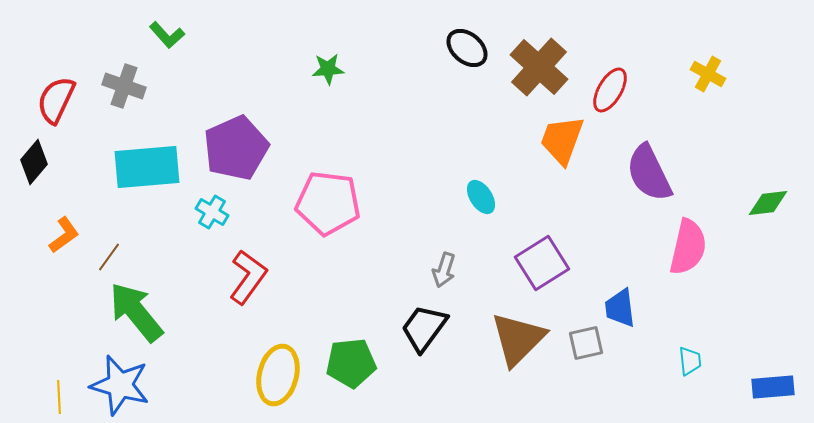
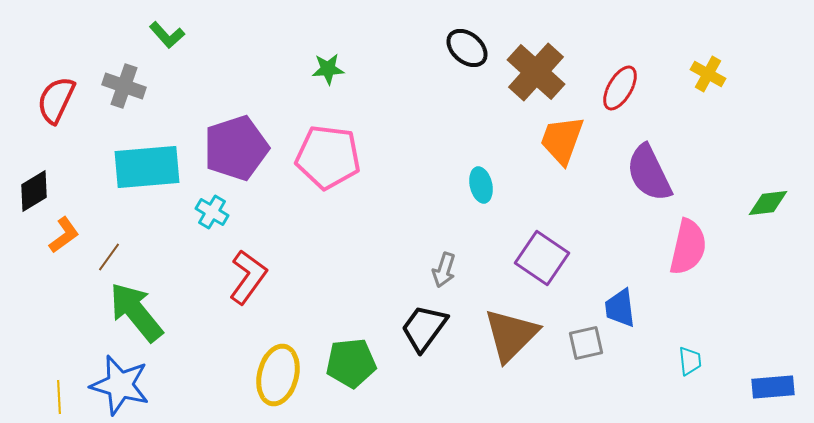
brown cross: moved 3 px left, 5 px down
red ellipse: moved 10 px right, 2 px up
purple pentagon: rotated 6 degrees clockwise
black diamond: moved 29 px down; rotated 18 degrees clockwise
cyan ellipse: moved 12 px up; rotated 20 degrees clockwise
pink pentagon: moved 46 px up
purple square: moved 5 px up; rotated 24 degrees counterclockwise
brown triangle: moved 7 px left, 4 px up
